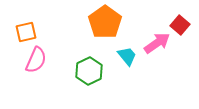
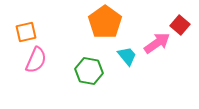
green hexagon: rotated 24 degrees counterclockwise
